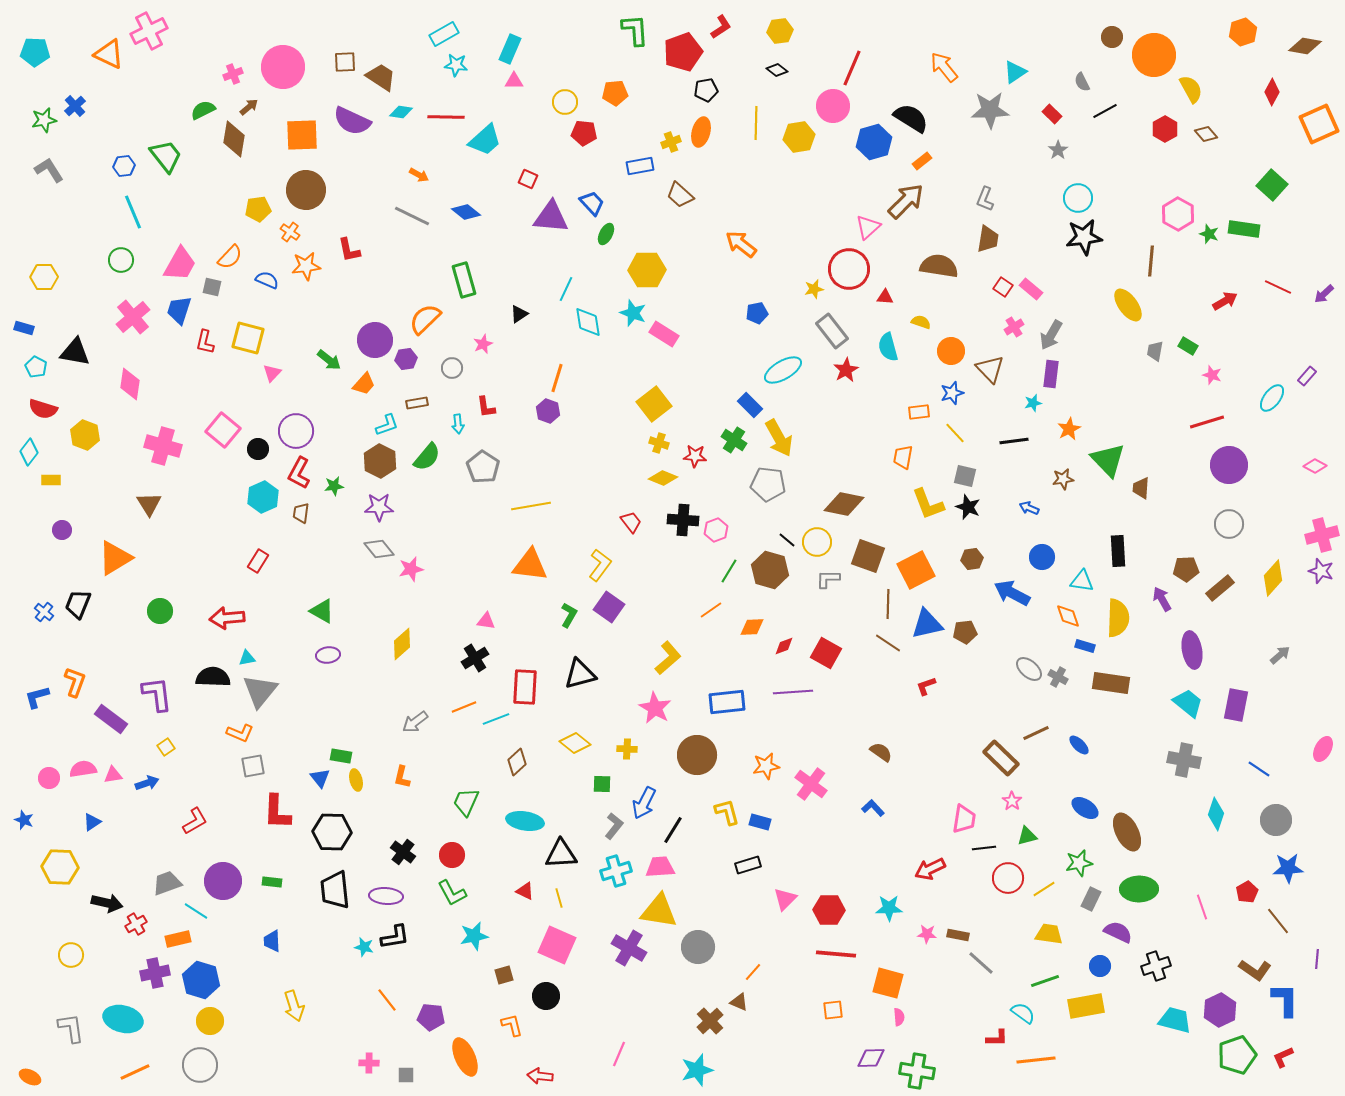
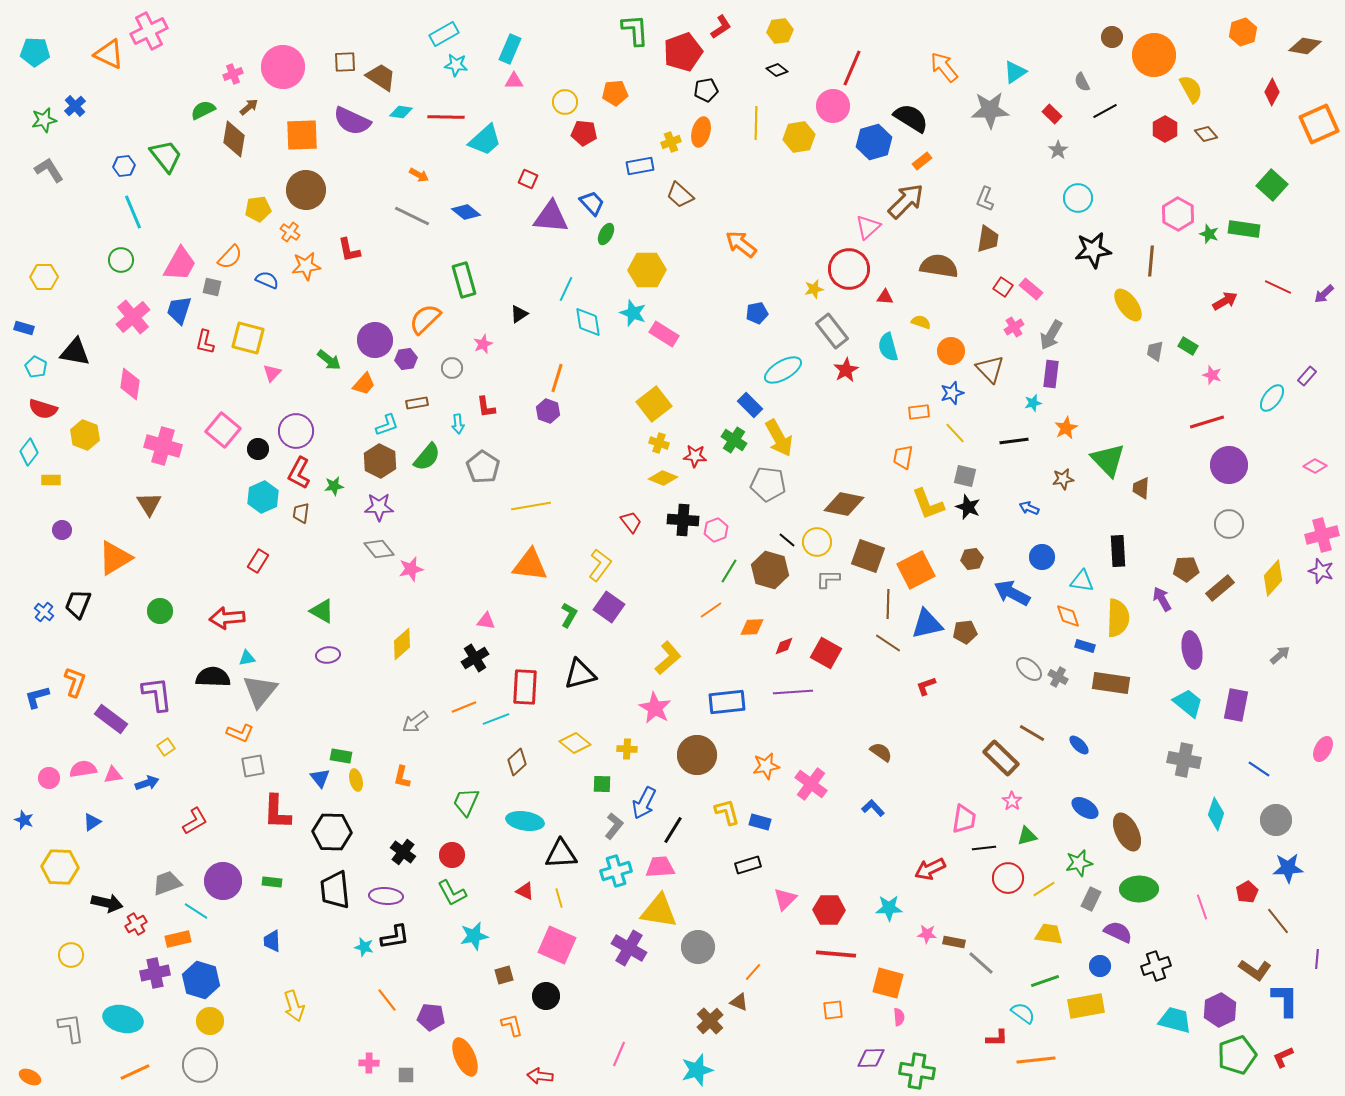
black star at (1084, 237): moved 9 px right, 13 px down
orange star at (1069, 429): moved 3 px left, 1 px up
brown line at (1036, 733): moved 4 px left; rotated 56 degrees clockwise
brown rectangle at (958, 935): moved 4 px left, 7 px down
